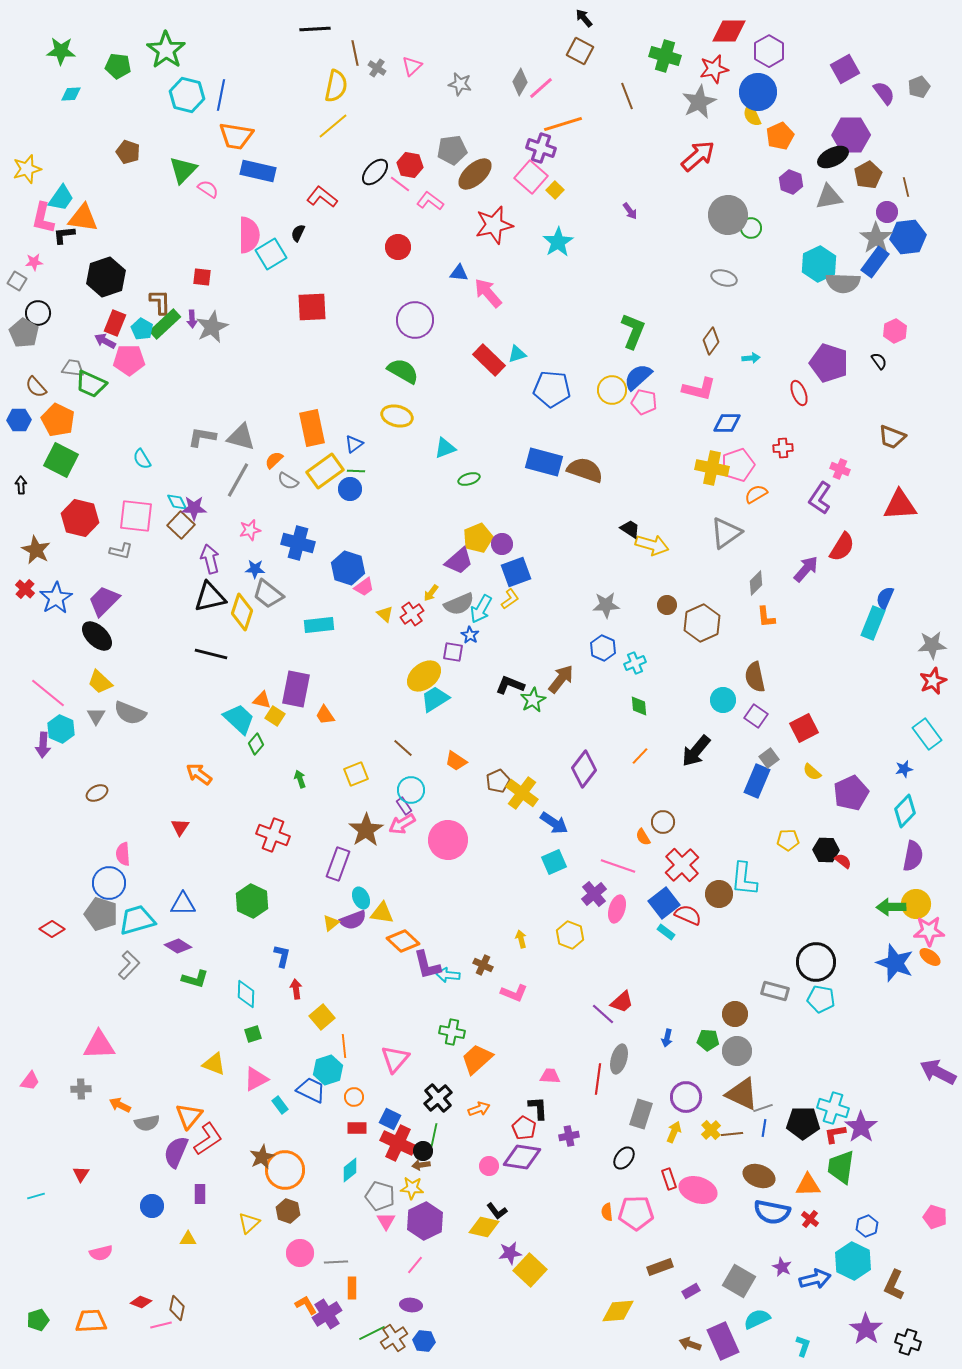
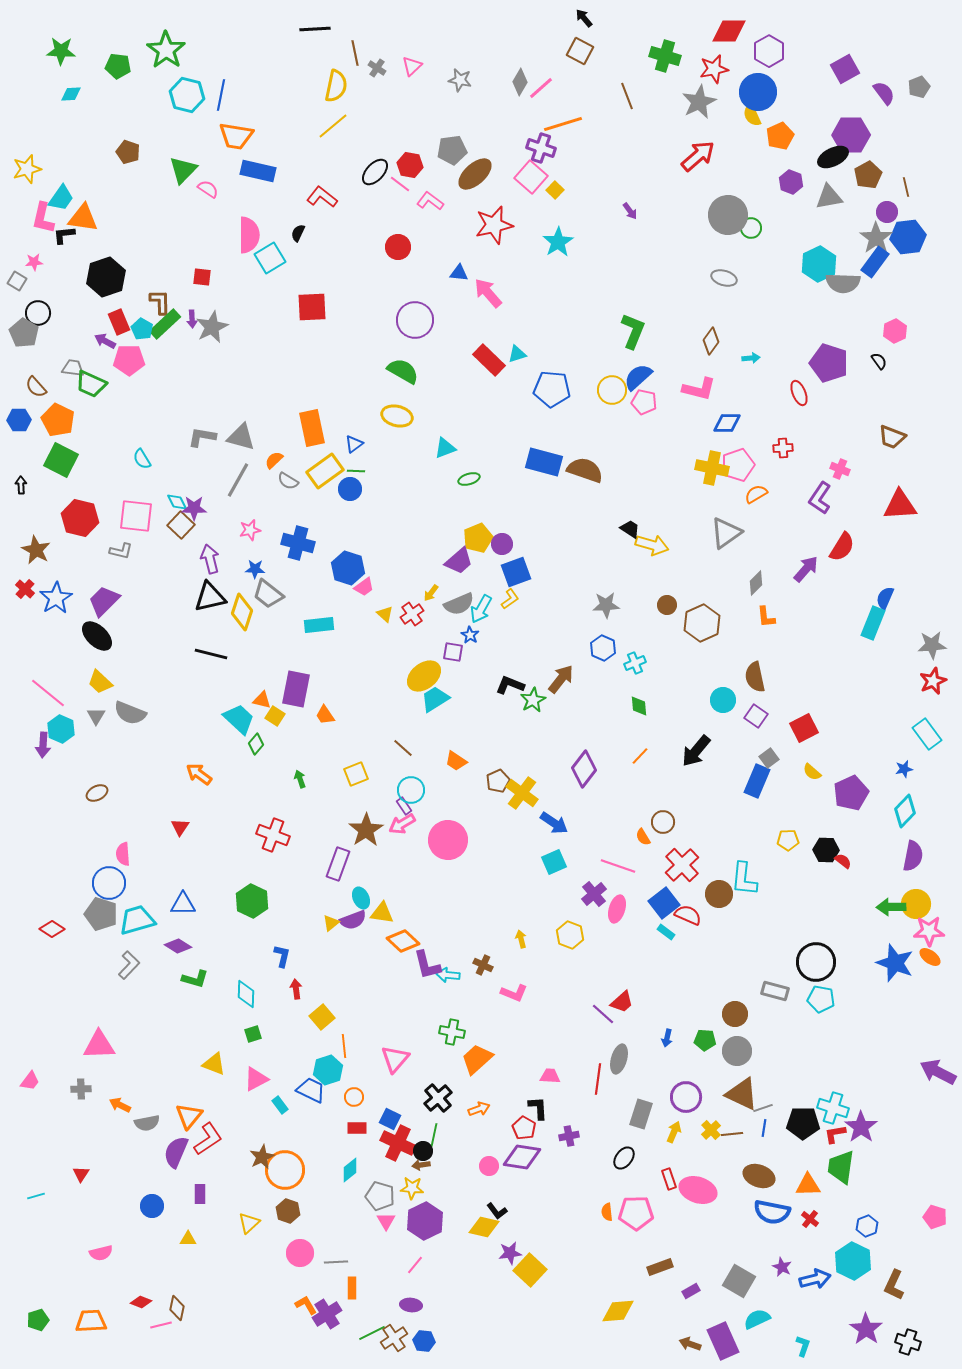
gray star at (460, 84): moved 4 px up
cyan square at (271, 254): moved 1 px left, 4 px down
red rectangle at (115, 323): moved 4 px right, 1 px up; rotated 45 degrees counterclockwise
green pentagon at (708, 1040): moved 3 px left
